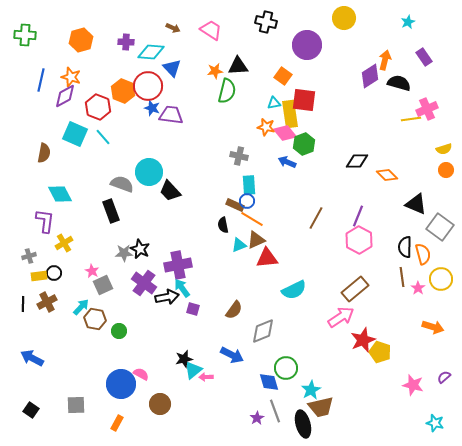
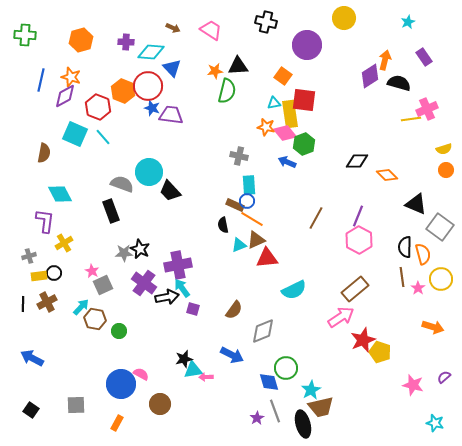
cyan triangle at (193, 370): rotated 30 degrees clockwise
